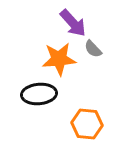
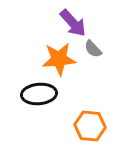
orange hexagon: moved 3 px right, 2 px down
